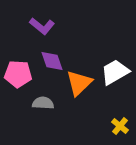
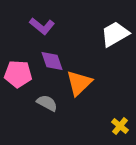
white trapezoid: moved 38 px up
gray semicircle: moved 4 px right; rotated 25 degrees clockwise
